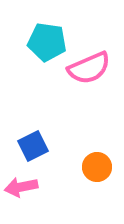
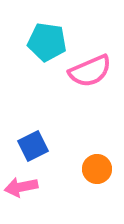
pink semicircle: moved 1 px right, 3 px down
orange circle: moved 2 px down
